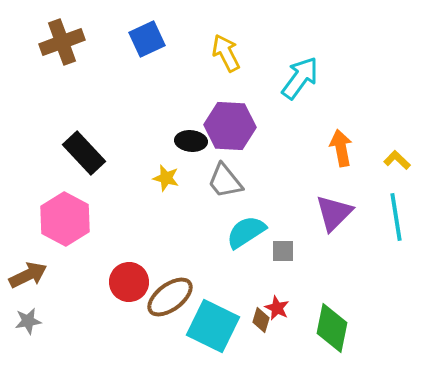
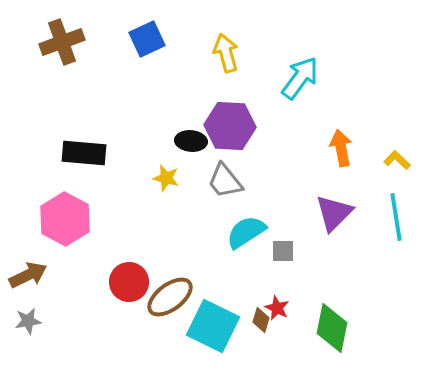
yellow arrow: rotated 12 degrees clockwise
black rectangle: rotated 42 degrees counterclockwise
